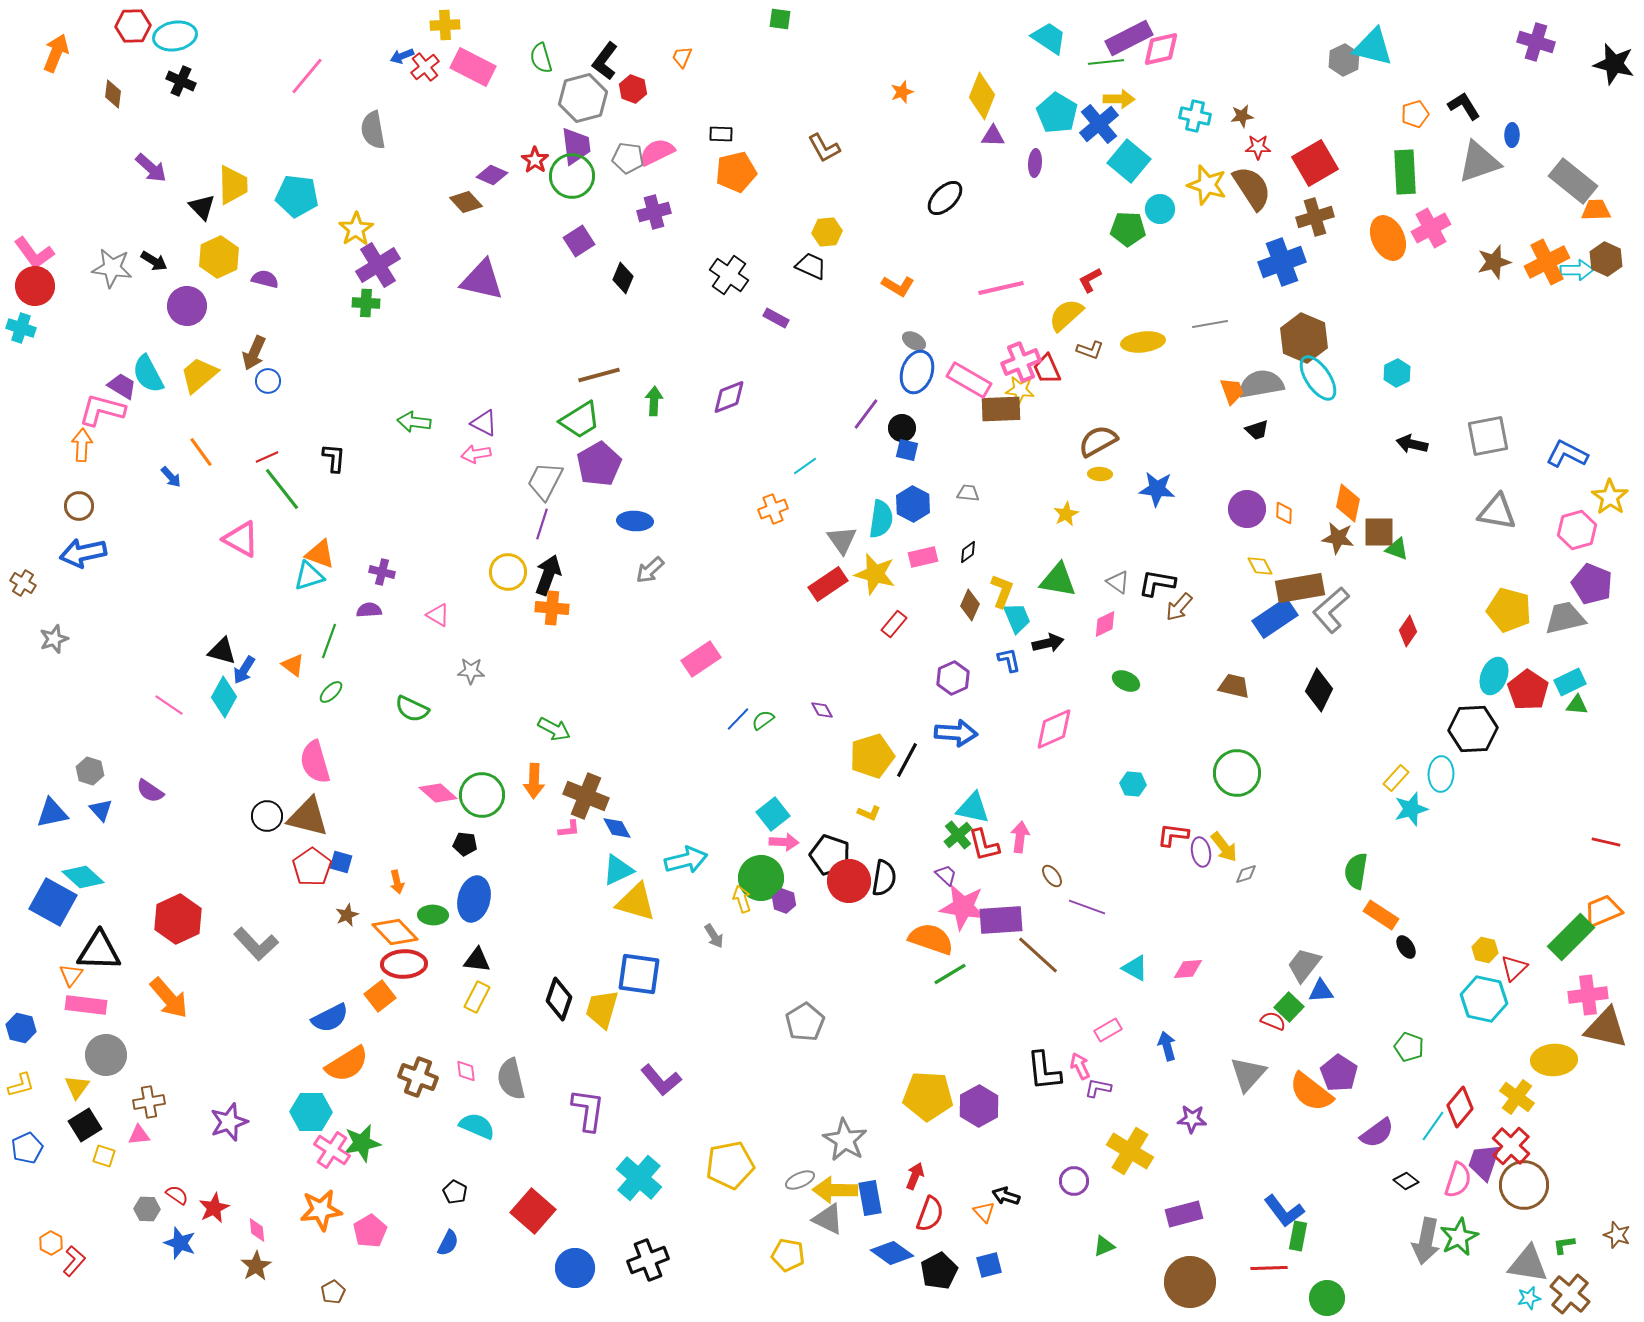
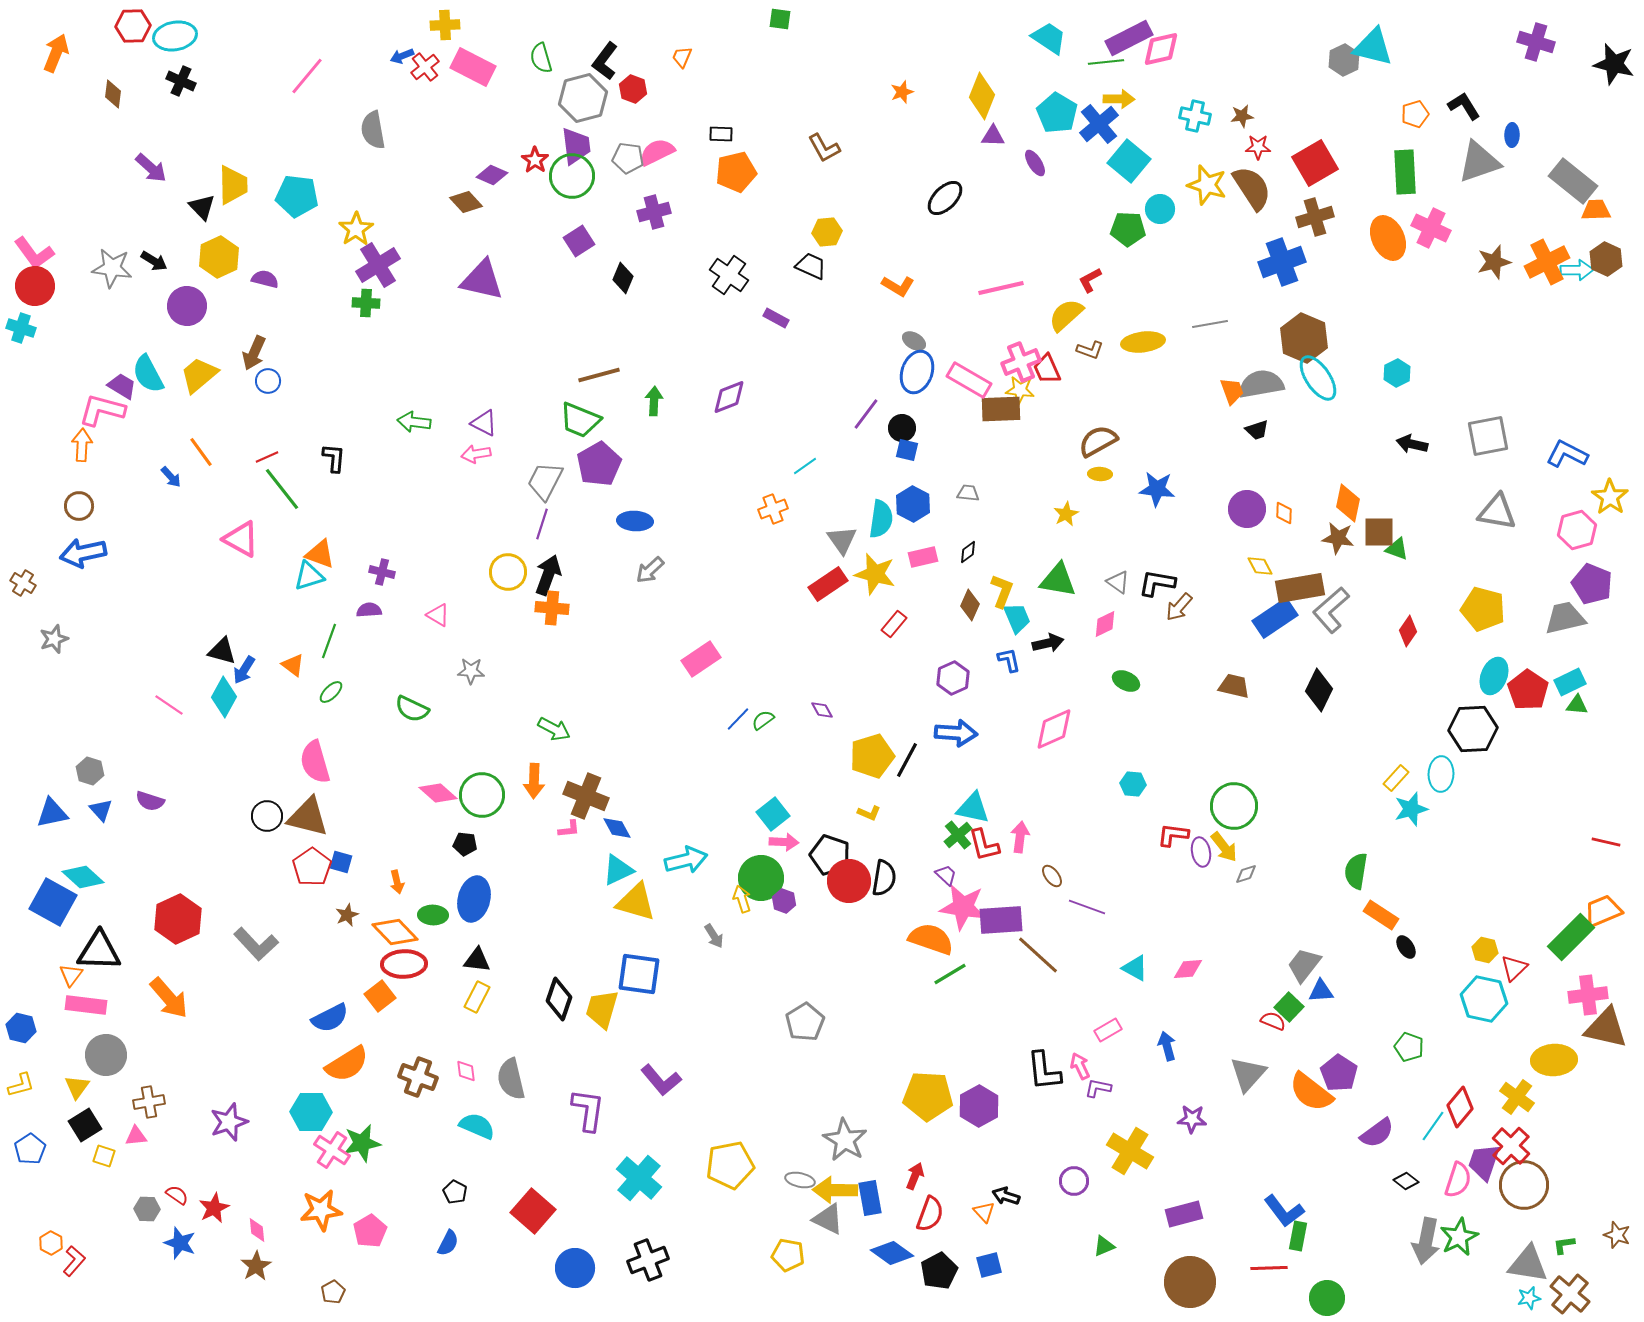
purple ellipse at (1035, 163): rotated 36 degrees counterclockwise
pink cross at (1431, 228): rotated 36 degrees counterclockwise
green trapezoid at (580, 420): rotated 54 degrees clockwise
yellow pentagon at (1509, 610): moved 26 px left, 1 px up
green circle at (1237, 773): moved 3 px left, 33 px down
purple semicircle at (150, 791): moved 10 px down; rotated 16 degrees counterclockwise
pink triangle at (139, 1135): moved 3 px left, 1 px down
blue pentagon at (27, 1148): moved 3 px right, 1 px down; rotated 8 degrees counterclockwise
gray ellipse at (800, 1180): rotated 36 degrees clockwise
